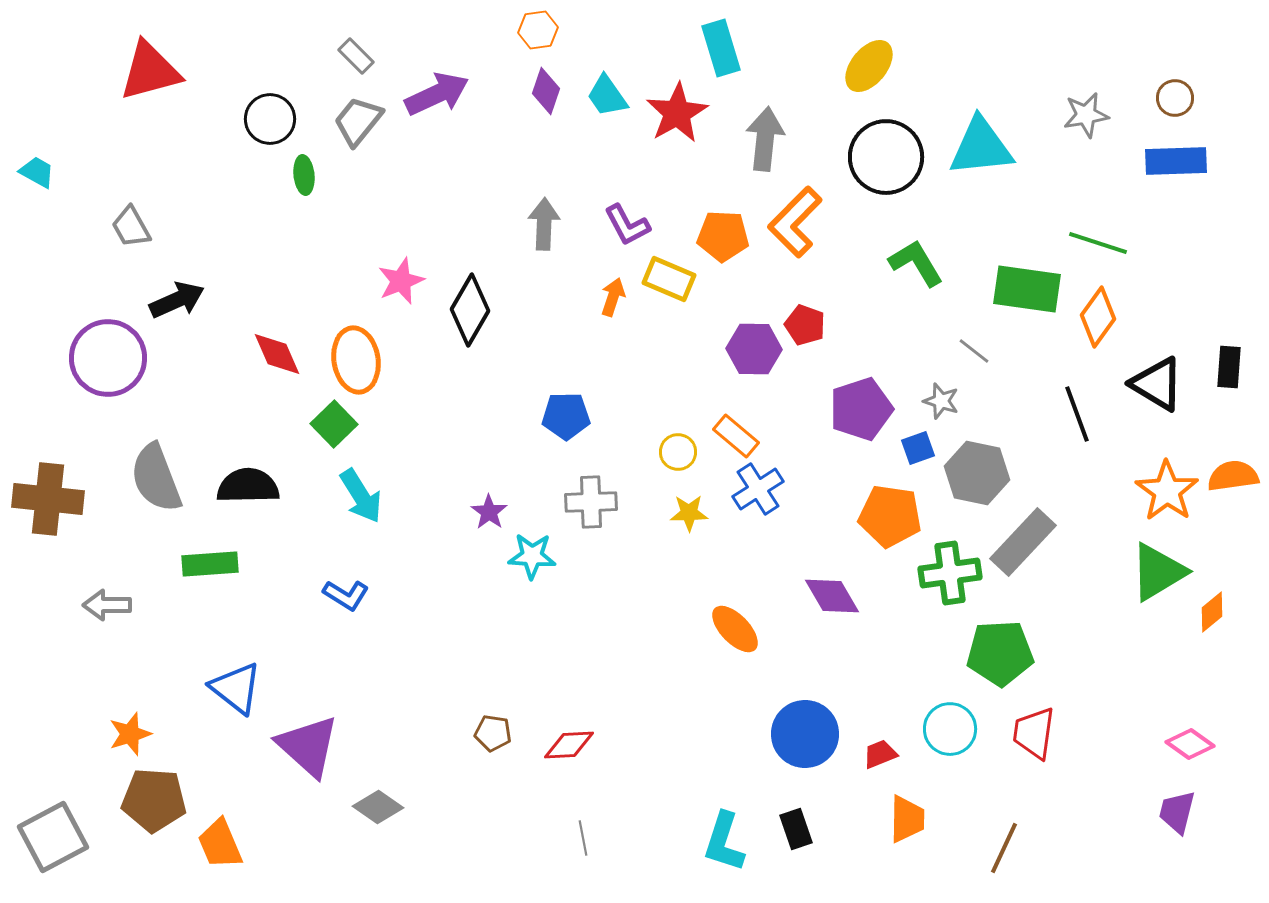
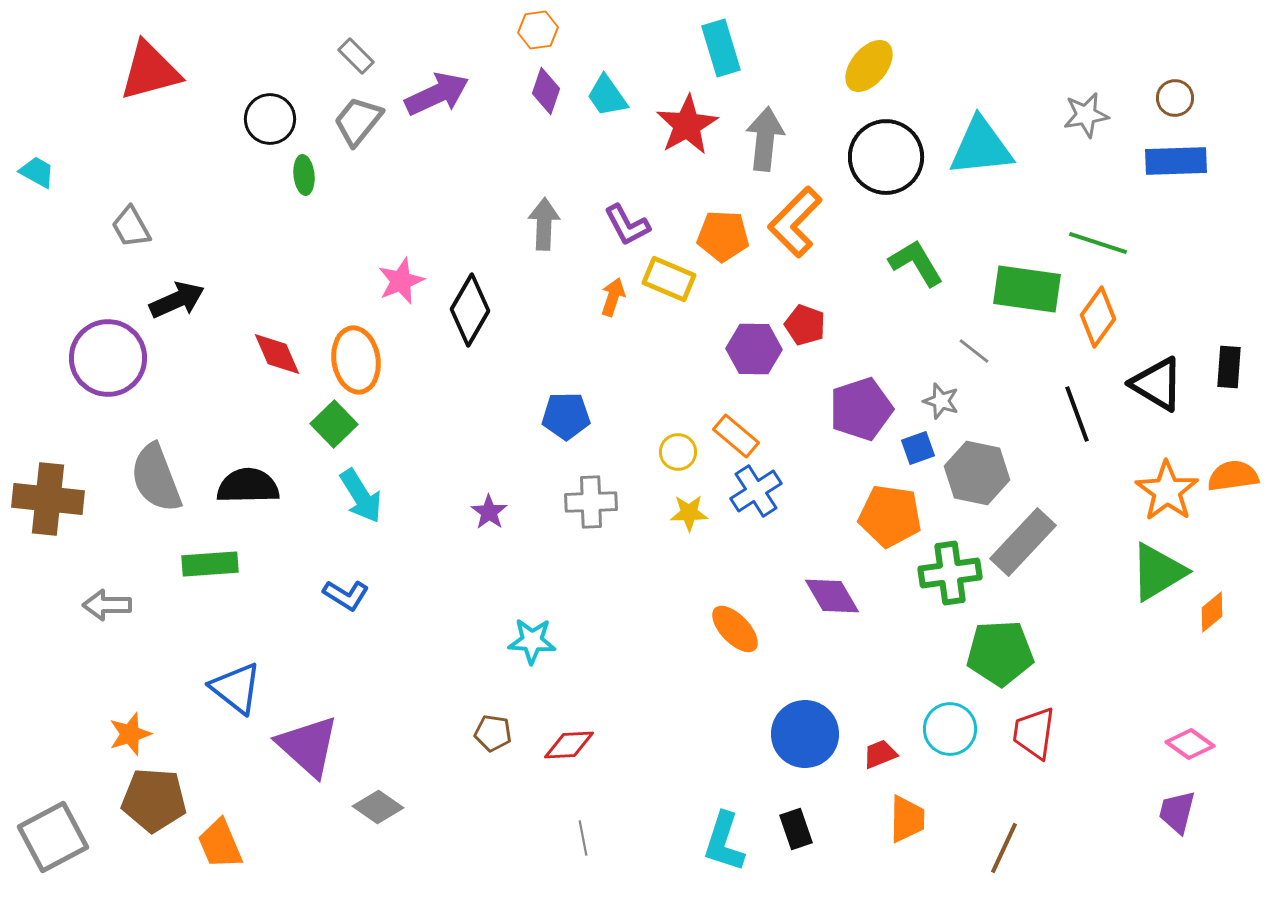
red star at (677, 113): moved 10 px right, 12 px down
blue cross at (758, 489): moved 2 px left, 2 px down
cyan star at (532, 556): moved 85 px down
